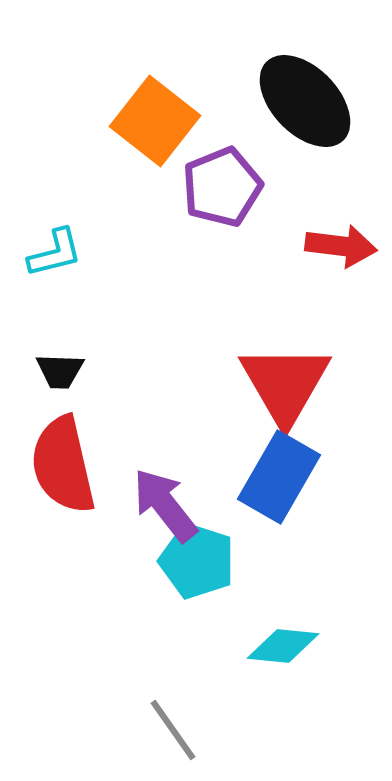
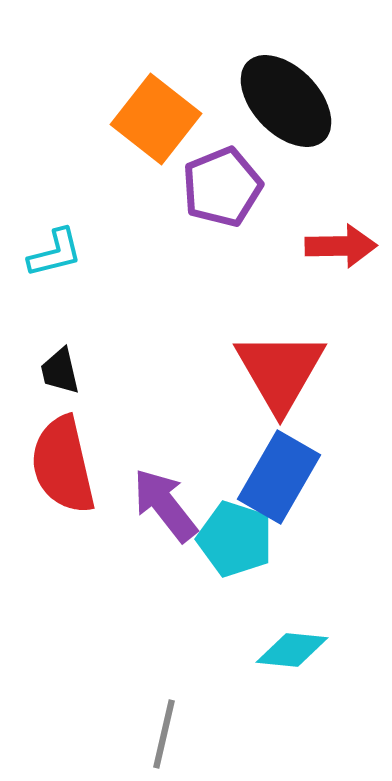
black ellipse: moved 19 px left
orange square: moved 1 px right, 2 px up
red arrow: rotated 8 degrees counterclockwise
black trapezoid: rotated 75 degrees clockwise
red triangle: moved 5 px left, 13 px up
cyan pentagon: moved 38 px right, 22 px up
cyan diamond: moved 9 px right, 4 px down
gray line: moved 9 px left, 4 px down; rotated 48 degrees clockwise
